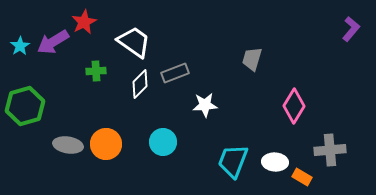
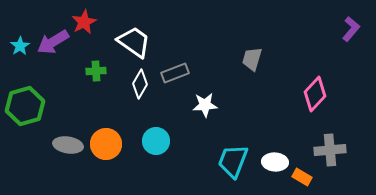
white diamond: rotated 16 degrees counterclockwise
pink diamond: moved 21 px right, 12 px up; rotated 12 degrees clockwise
cyan circle: moved 7 px left, 1 px up
